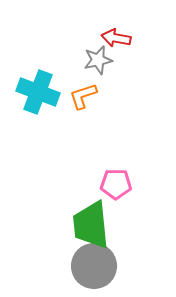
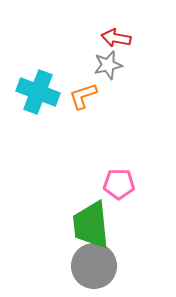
gray star: moved 10 px right, 5 px down
pink pentagon: moved 3 px right
